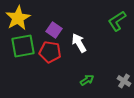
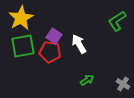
yellow star: moved 3 px right
purple square: moved 6 px down
white arrow: moved 1 px down
gray cross: moved 1 px left, 3 px down
